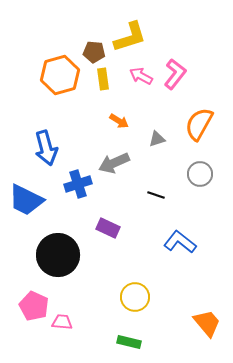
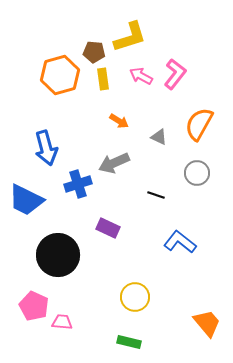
gray triangle: moved 2 px right, 2 px up; rotated 42 degrees clockwise
gray circle: moved 3 px left, 1 px up
